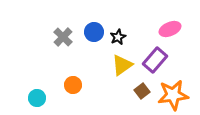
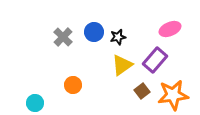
black star: rotated 14 degrees clockwise
cyan circle: moved 2 px left, 5 px down
